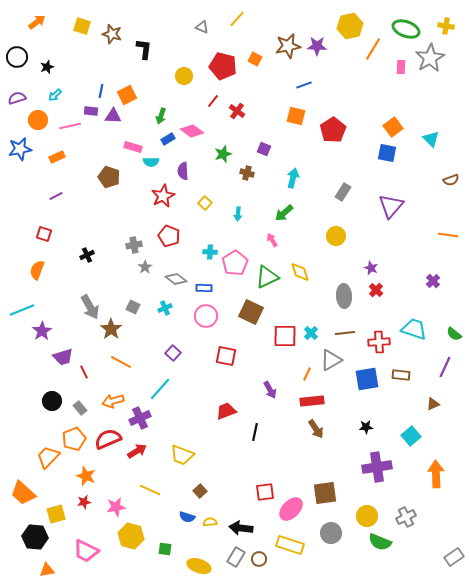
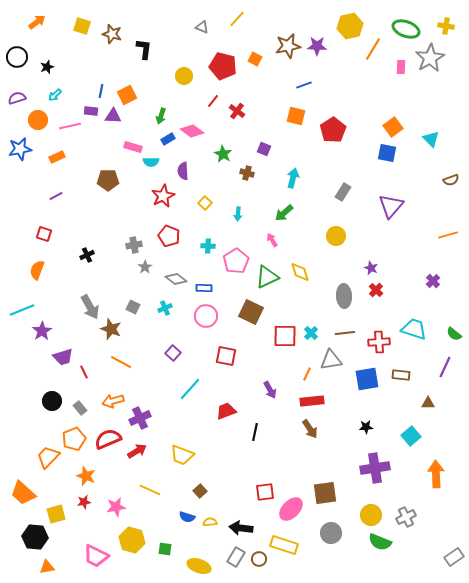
green star at (223, 154): rotated 24 degrees counterclockwise
brown pentagon at (109, 177): moved 1 px left, 3 px down; rotated 20 degrees counterclockwise
orange line at (448, 235): rotated 24 degrees counterclockwise
cyan cross at (210, 252): moved 2 px left, 6 px up
pink pentagon at (235, 263): moved 1 px right, 2 px up
brown star at (111, 329): rotated 15 degrees counterclockwise
gray triangle at (331, 360): rotated 20 degrees clockwise
cyan line at (160, 389): moved 30 px right
brown triangle at (433, 404): moved 5 px left, 1 px up; rotated 24 degrees clockwise
brown arrow at (316, 429): moved 6 px left
purple cross at (377, 467): moved 2 px left, 1 px down
yellow circle at (367, 516): moved 4 px right, 1 px up
yellow hexagon at (131, 536): moved 1 px right, 4 px down
yellow rectangle at (290, 545): moved 6 px left
pink trapezoid at (86, 551): moved 10 px right, 5 px down
orange triangle at (47, 570): moved 3 px up
